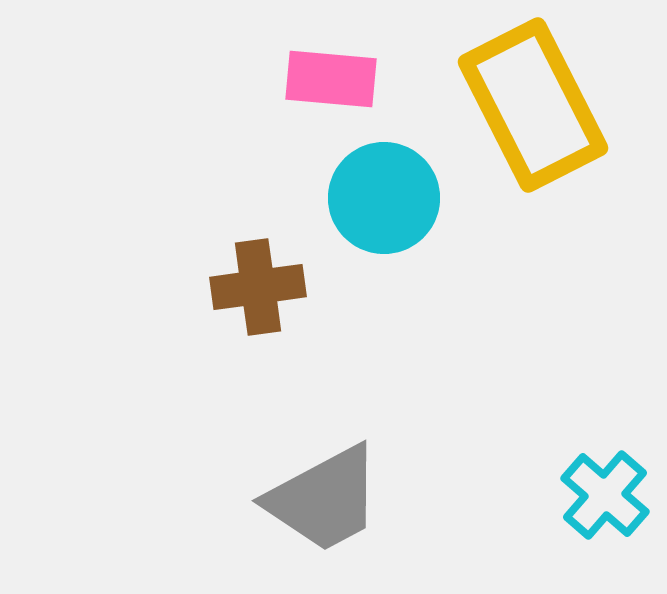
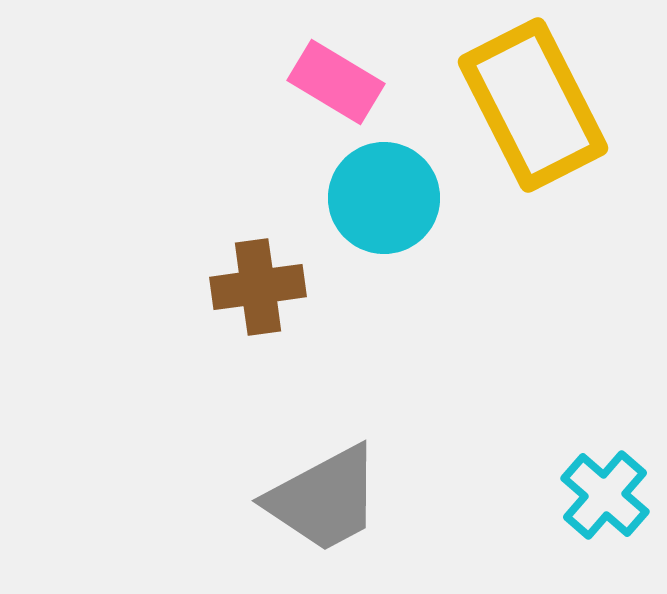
pink rectangle: moved 5 px right, 3 px down; rotated 26 degrees clockwise
